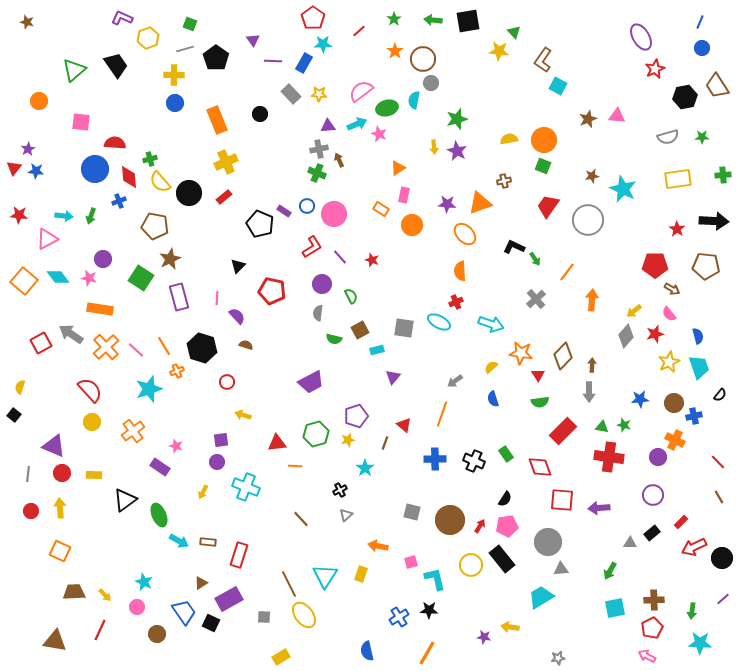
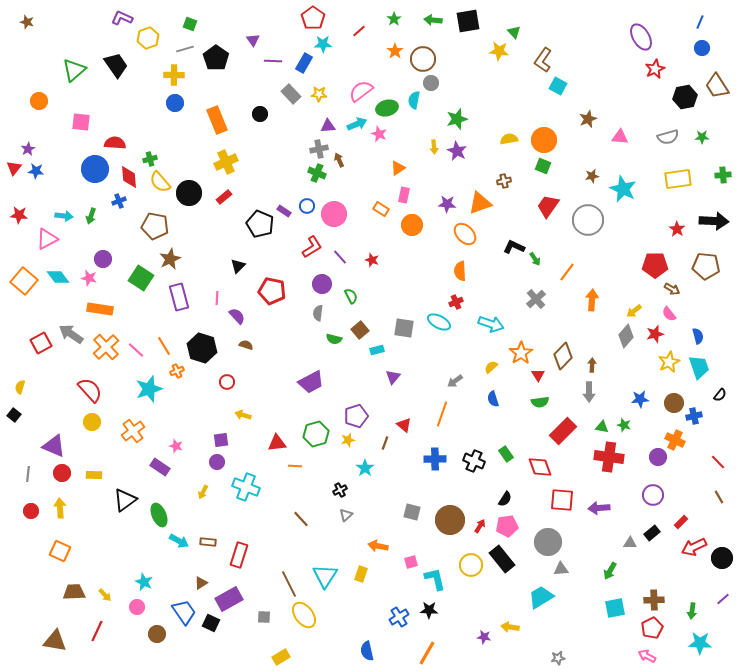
pink triangle at (617, 116): moved 3 px right, 21 px down
brown square at (360, 330): rotated 12 degrees counterclockwise
orange star at (521, 353): rotated 30 degrees clockwise
red line at (100, 630): moved 3 px left, 1 px down
